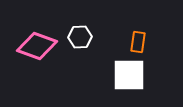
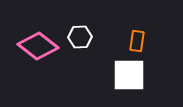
orange rectangle: moved 1 px left, 1 px up
pink diamond: moved 1 px right; rotated 18 degrees clockwise
